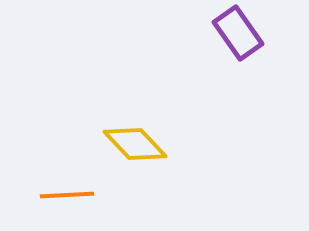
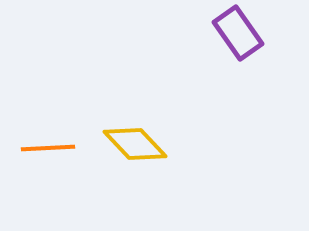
orange line: moved 19 px left, 47 px up
